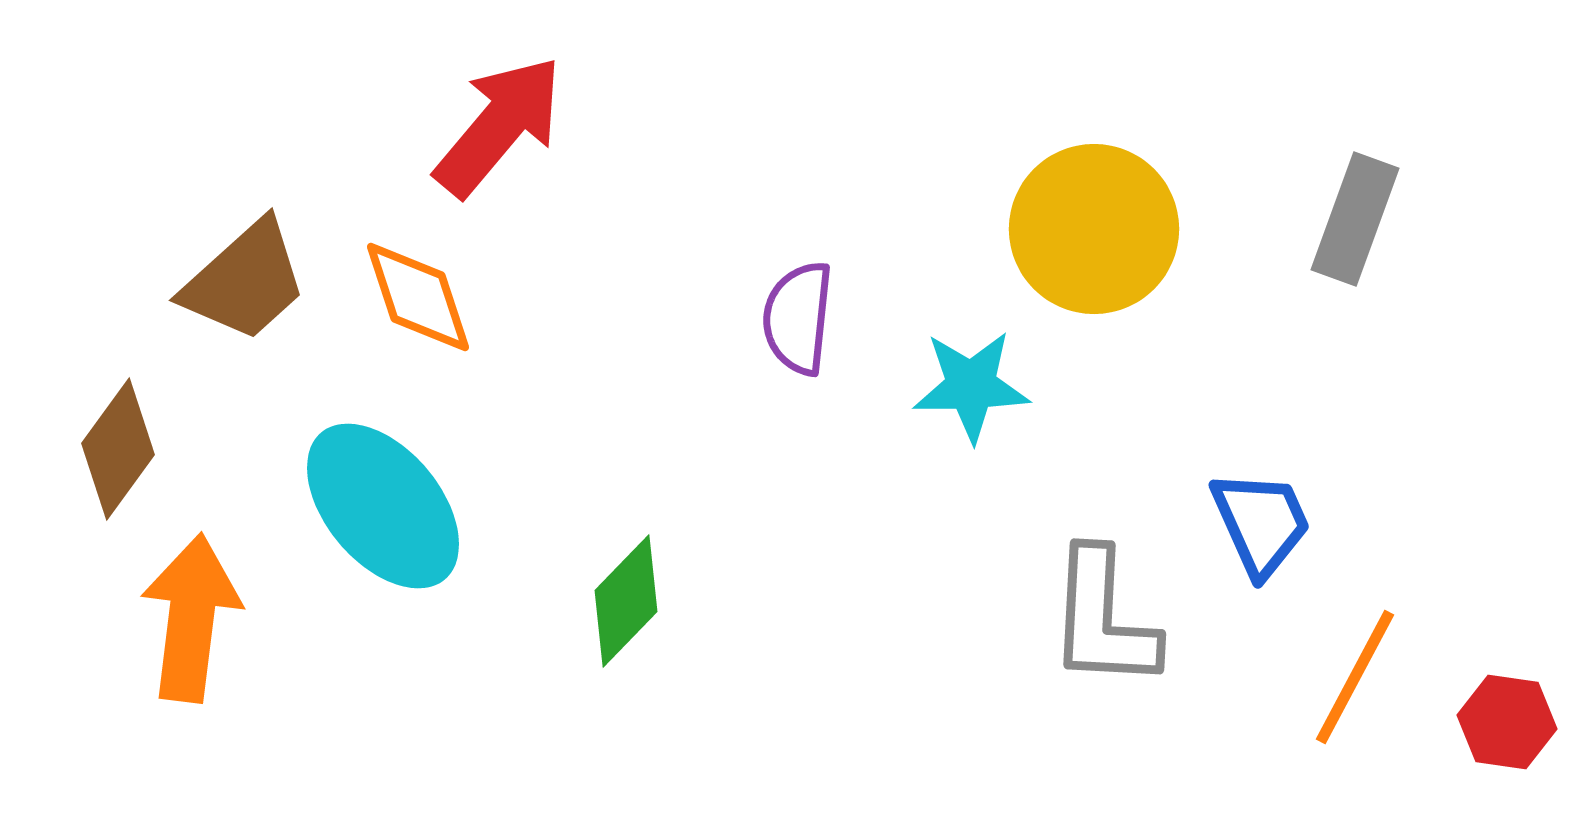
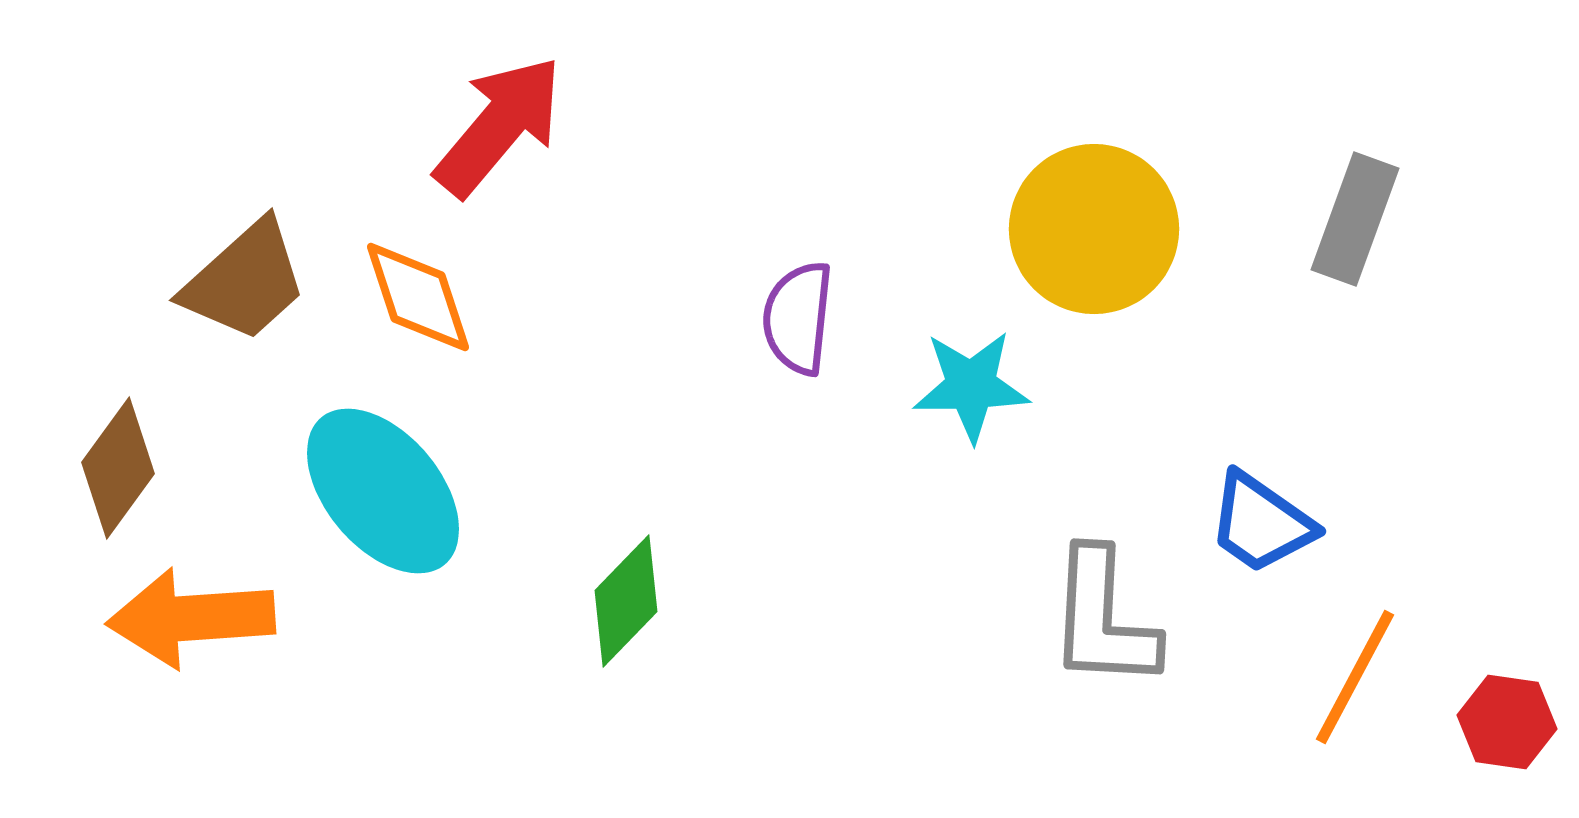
brown diamond: moved 19 px down
cyan ellipse: moved 15 px up
blue trapezoid: rotated 149 degrees clockwise
orange arrow: rotated 101 degrees counterclockwise
